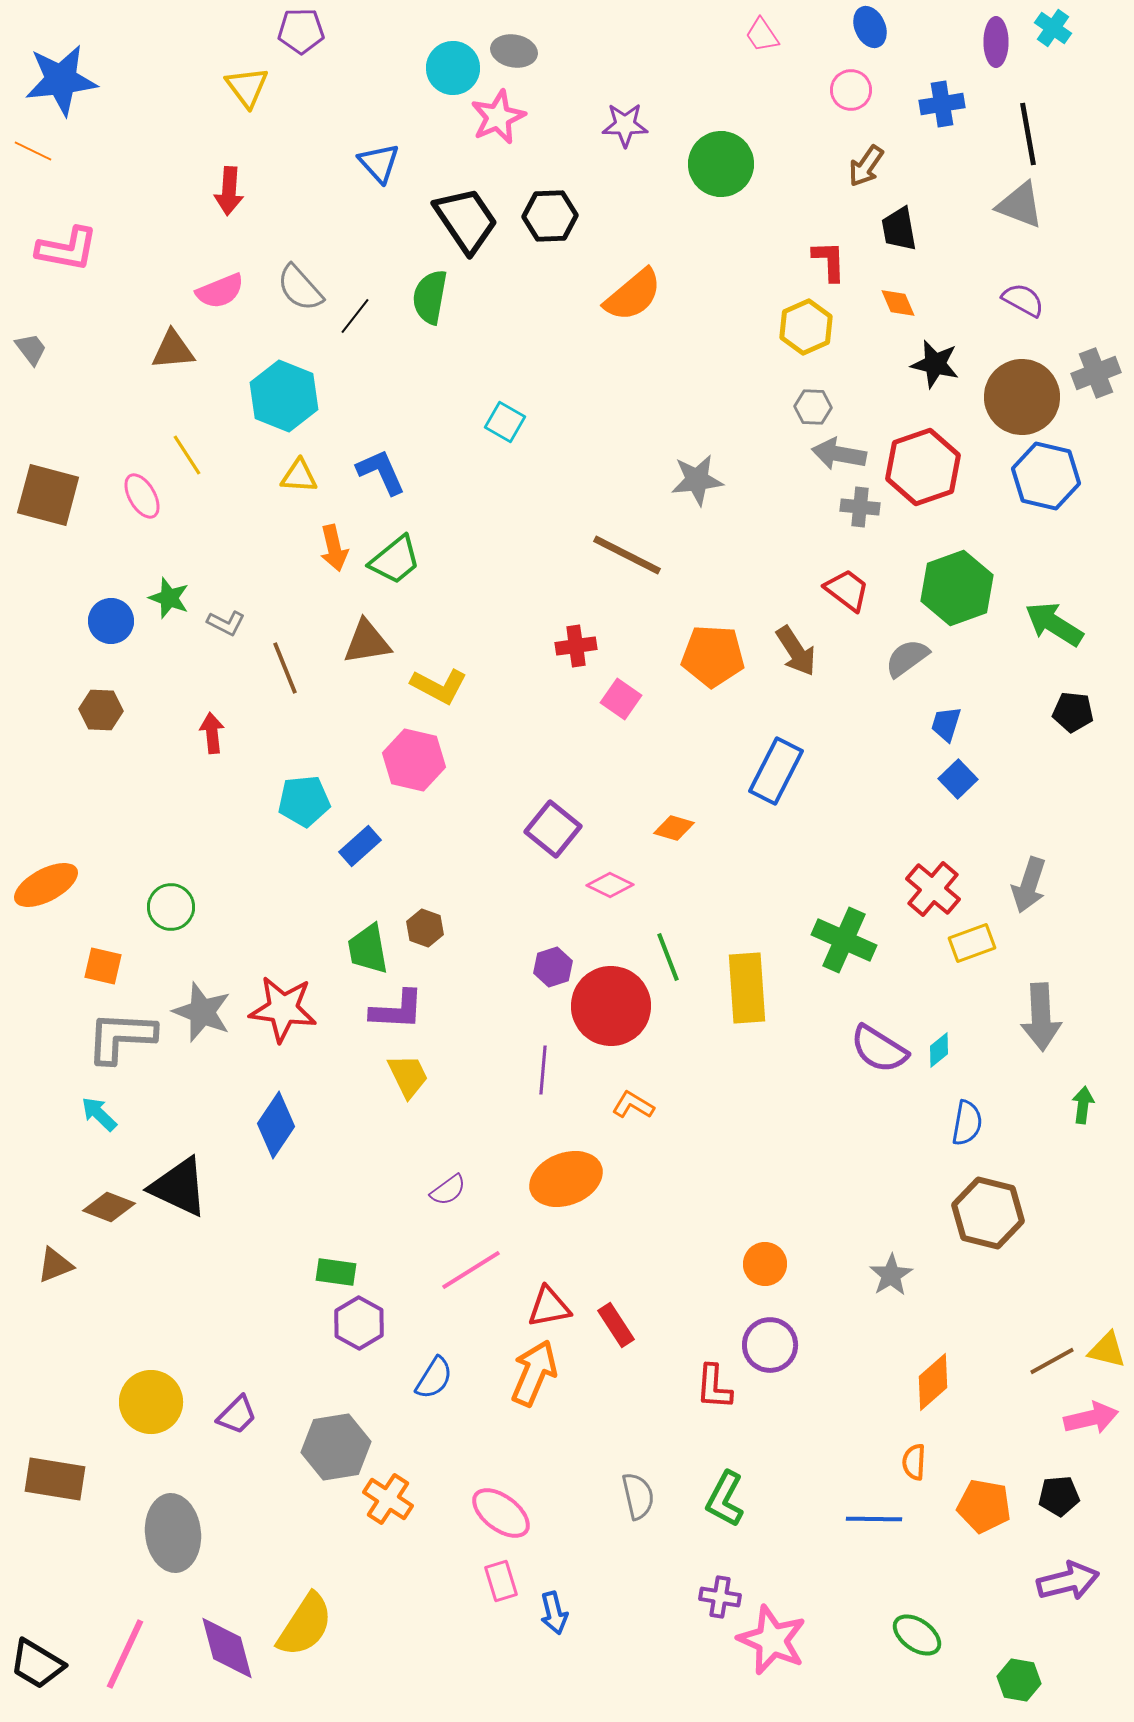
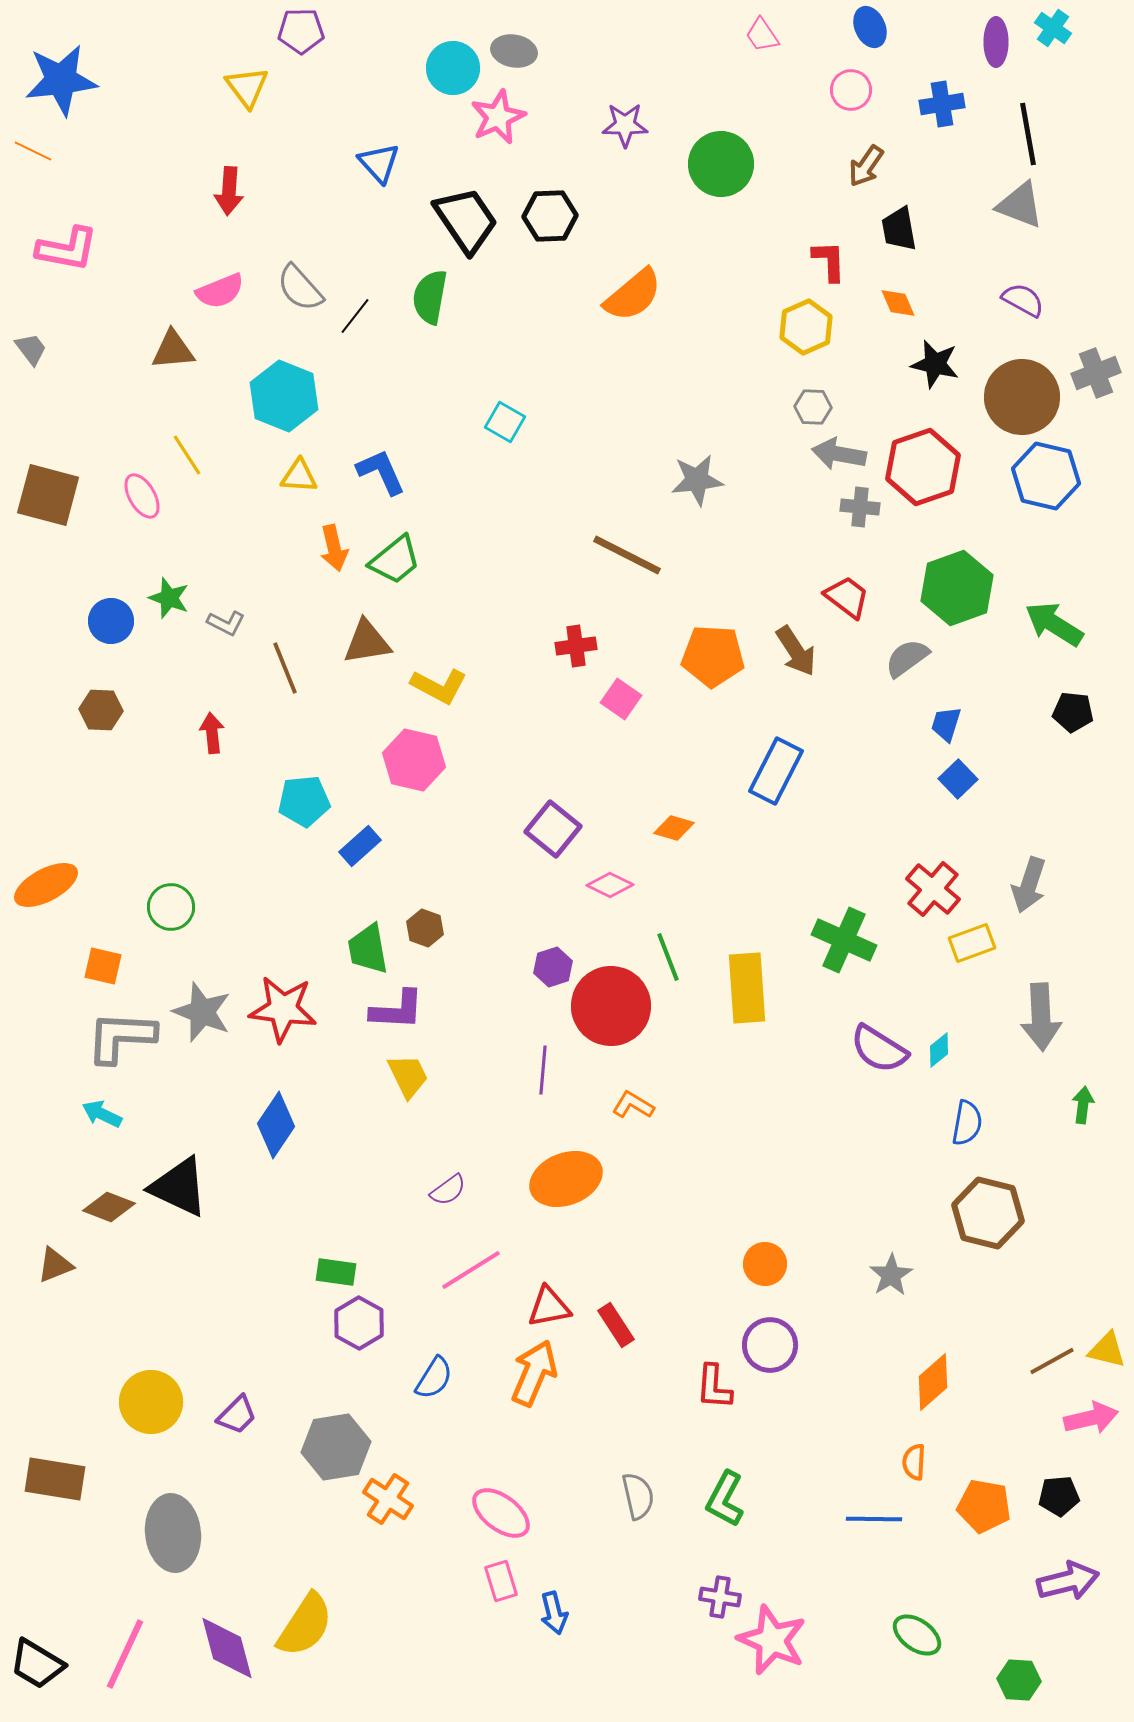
red trapezoid at (847, 590): moved 7 px down
cyan arrow at (99, 1114): moved 3 px right; rotated 18 degrees counterclockwise
green hexagon at (1019, 1680): rotated 6 degrees counterclockwise
